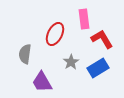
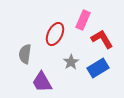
pink rectangle: moved 1 px left, 1 px down; rotated 30 degrees clockwise
